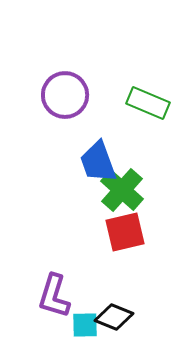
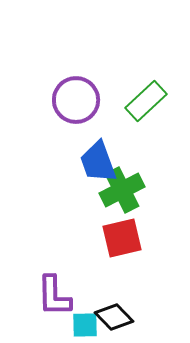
purple circle: moved 11 px right, 5 px down
green rectangle: moved 2 px left, 2 px up; rotated 66 degrees counterclockwise
green cross: rotated 21 degrees clockwise
red square: moved 3 px left, 6 px down
purple L-shape: rotated 18 degrees counterclockwise
black diamond: rotated 24 degrees clockwise
